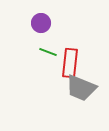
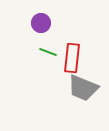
red rectangle: moved 2 px right, 5 px up
gray trapezoid: moved 2 px right
